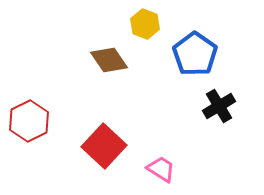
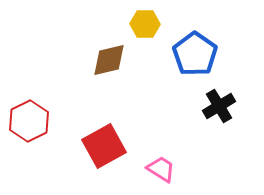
yellow hexagon: rotated 20 degrees counterclockwise
brown diamond: rotated 69 degrees counterclockwise
red square: rotated 18 degrees clockwise
